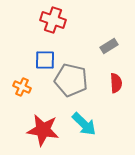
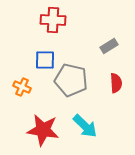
red cross: rotated 15 degrees counterclockwise
cyan arrow: moved 1 px right, 2 px down
